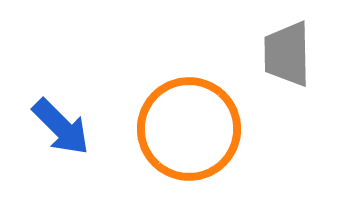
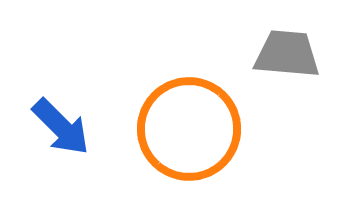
gray trapezoid: rotated 96 degrees clockwise
